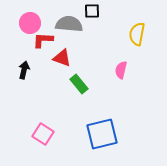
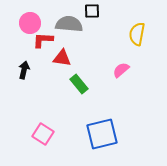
red triangle: rotated 12 degrees counterclockwise
pink semicircle: rotated 36 degrees clockwise
